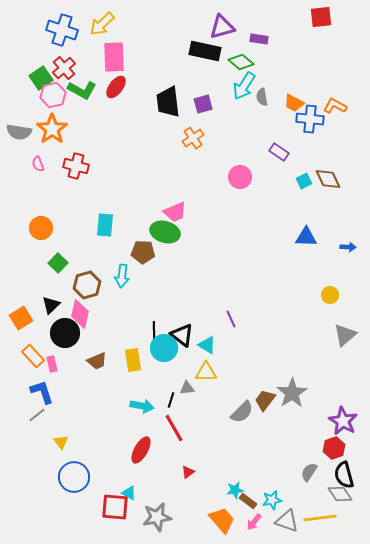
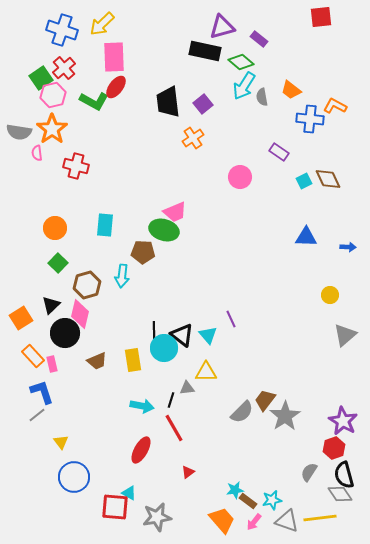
purple rectangle at (259, 39): rotated 30 degrees clockwise
green L-shape at (82, 90): moved 12 px right, 11 px down
orange trapezoid at (294, 103): moved 3 px left, 13 px up; rotated 10 degrees clockwise
purple square at (203, 104): rotated 24 degrees counterclockwise
pink semicircle at (38, 164): moved 1 px left, 11 px up; rotated 14 degrees clockwise
orange circle at (41, 228): moved 14 px right
green ellipse at (165, 232): moved 1 px left, 2 px up
cyan triangle at (207, 345): moved 1 px right, 10 px up; rotated 18 degrees clockwise
gray star at (292, 393): moved 7 px left, 23 px down
